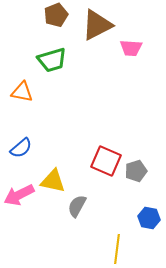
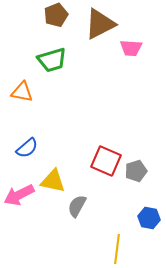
brown triangle: moved 3 px right, 1 px up
blue semicircle: moved 6 px right
